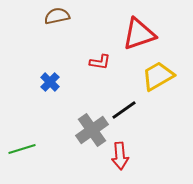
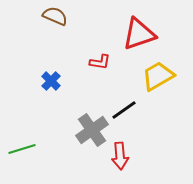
brown semicircle: moved 2 px left; rotated 35 degrees clockwise
blue cross: moved 1 px right, 1 px up
